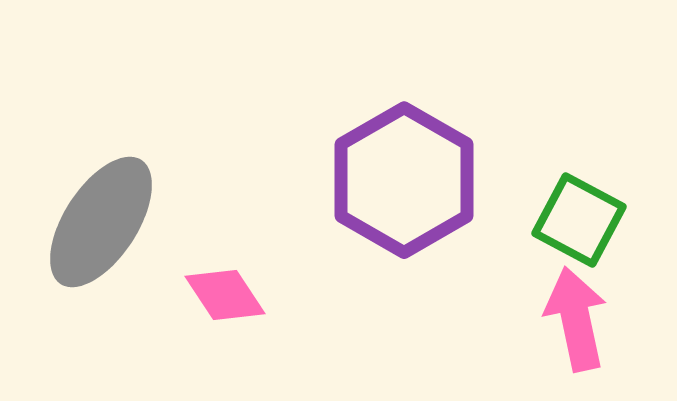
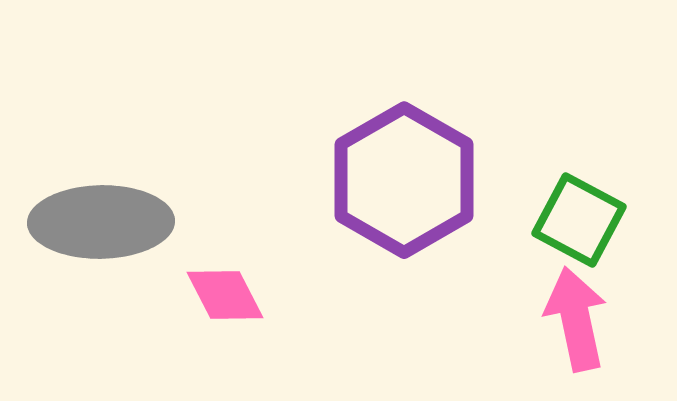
gray ellipse: rotated 56 degrees clockwise
pink diamond: rotated 6 degrees clockwise
